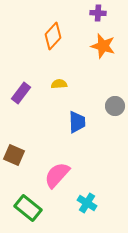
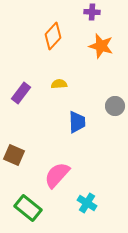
purple cross: moved 6 px left, 1 px up
orange star: moved 2 px left
